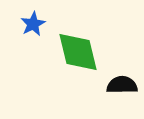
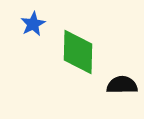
green diamond: rotated 15 degrees clockwise
